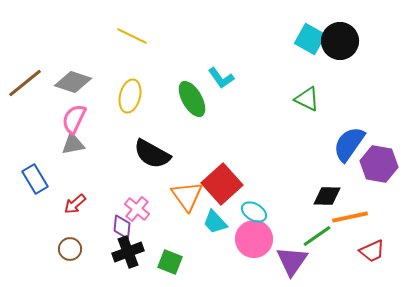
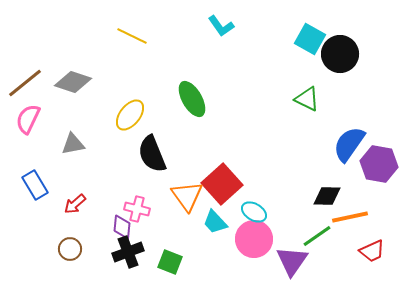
black circle: moved 13 px down
cyan L-shape: moved 52 px up
yellow ellipse: moved 19 px down; rotated 24 degrees clockwise
pink semicircle: moved 46 px left
black semicircle: rotated 39 degrees clockwise
blue rectangle: moved 6 px down
pink cross: rotated 25 degrees counterclockwise
